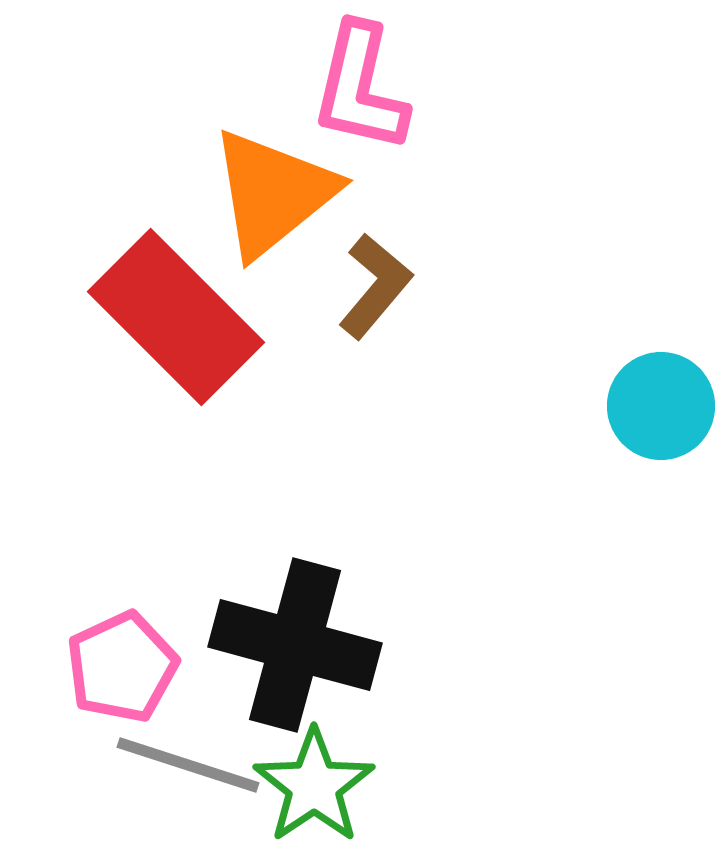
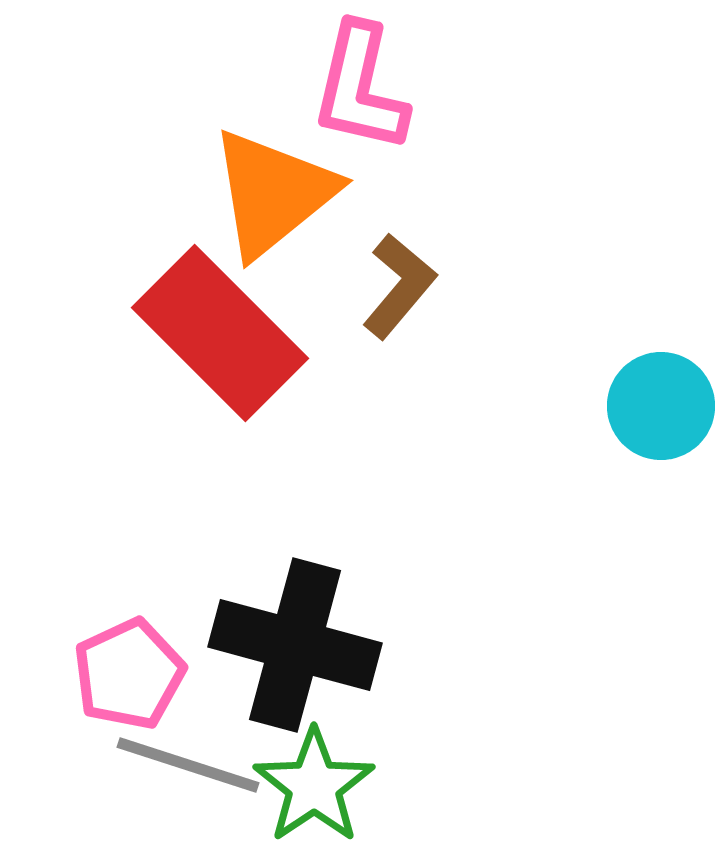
brown L-shape: moved 24 px right
red rectangle: moved 44 px right, 16 px down
pink pentagon: moved 7 px right, 7 px down
